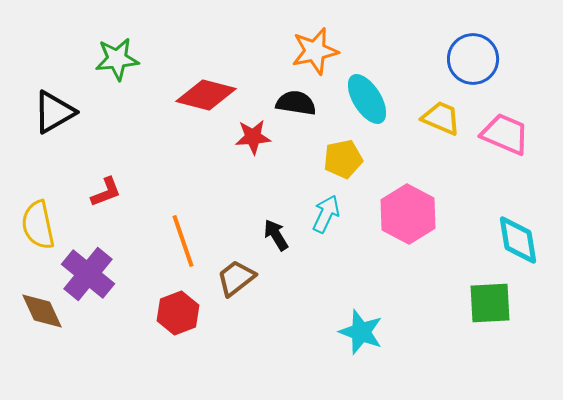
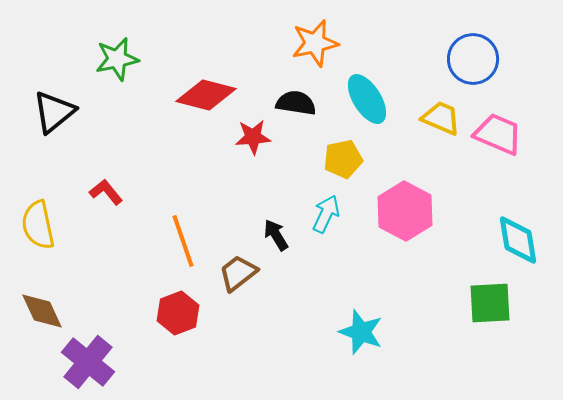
orange star: moved 8 px up
green star: rotated 6 degrees counterclockwise
black triangle: rotated 9 degrees counterclockwise
pink trapezoid: moved 7 px left
red L-shape: rotated 108 degrees counterclockwise
pink hexagon: moved 3 px left, 3 px up
purple cross: moved 88 px down
brown trapezoid: moved 2 px right, 5 px up
